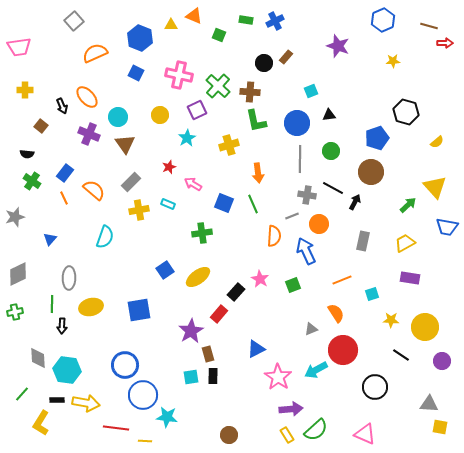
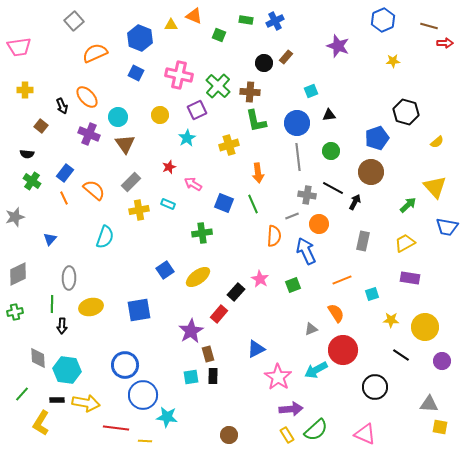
gray line at (300, 159): moved 2 px left, 2 px up; rotated 8 degrees counterclockwise
